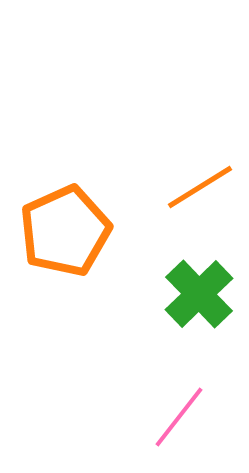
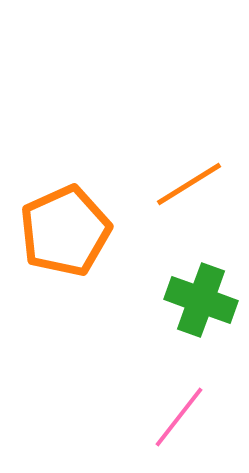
orange line: moved 11 px left, 3 px up
green cross: moved 2 px right, 6 px down; rotated 26 degrees counterclockwise
